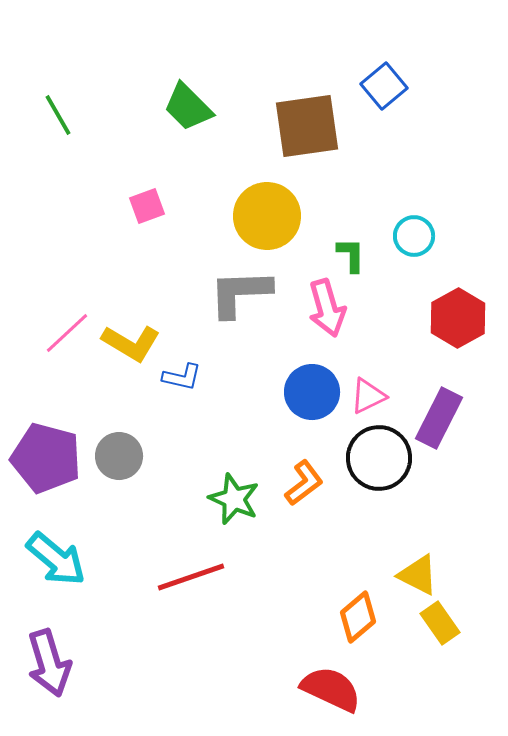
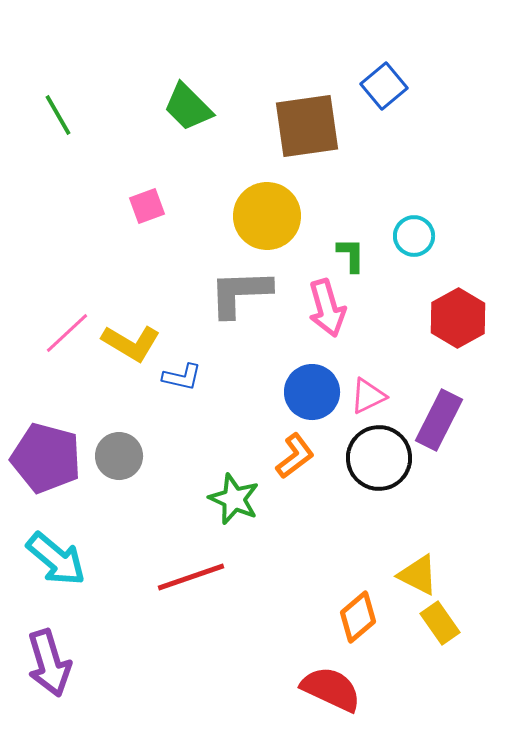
purple rectangle: moved 2 px down
orange L-shape: moved 9 px left, 27 px up
